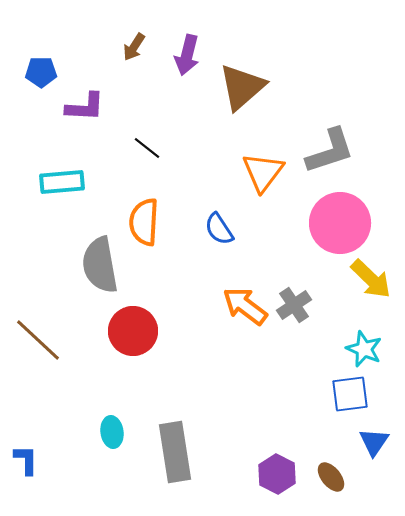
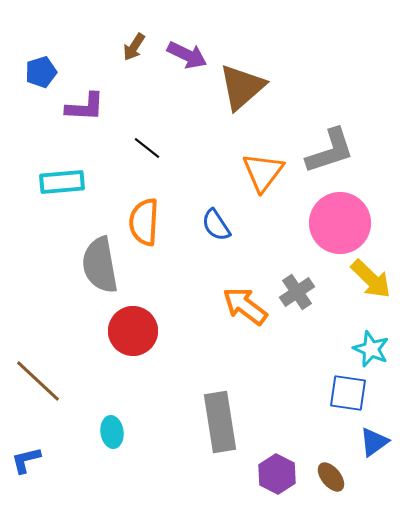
purple arrow: rotated 78 degrees counterclockwise
blue pentagon: rotated 16 degrees counterclockwise
blue semicircle: moved 3 px left, 4 px up
gray cross: moved 3 px right, 13 px up
brown line: moved 41 px down
cyan star: moved 7 px right
blue square: moved 2 px left, 1 px up; rotated 15 degrees clockwise
blue triangle: rotated 20 degrees clockwise
gray rectangle: moved 45 px right, 30 px up
blue L-shape: rotated 104 degrees counterclockwise
